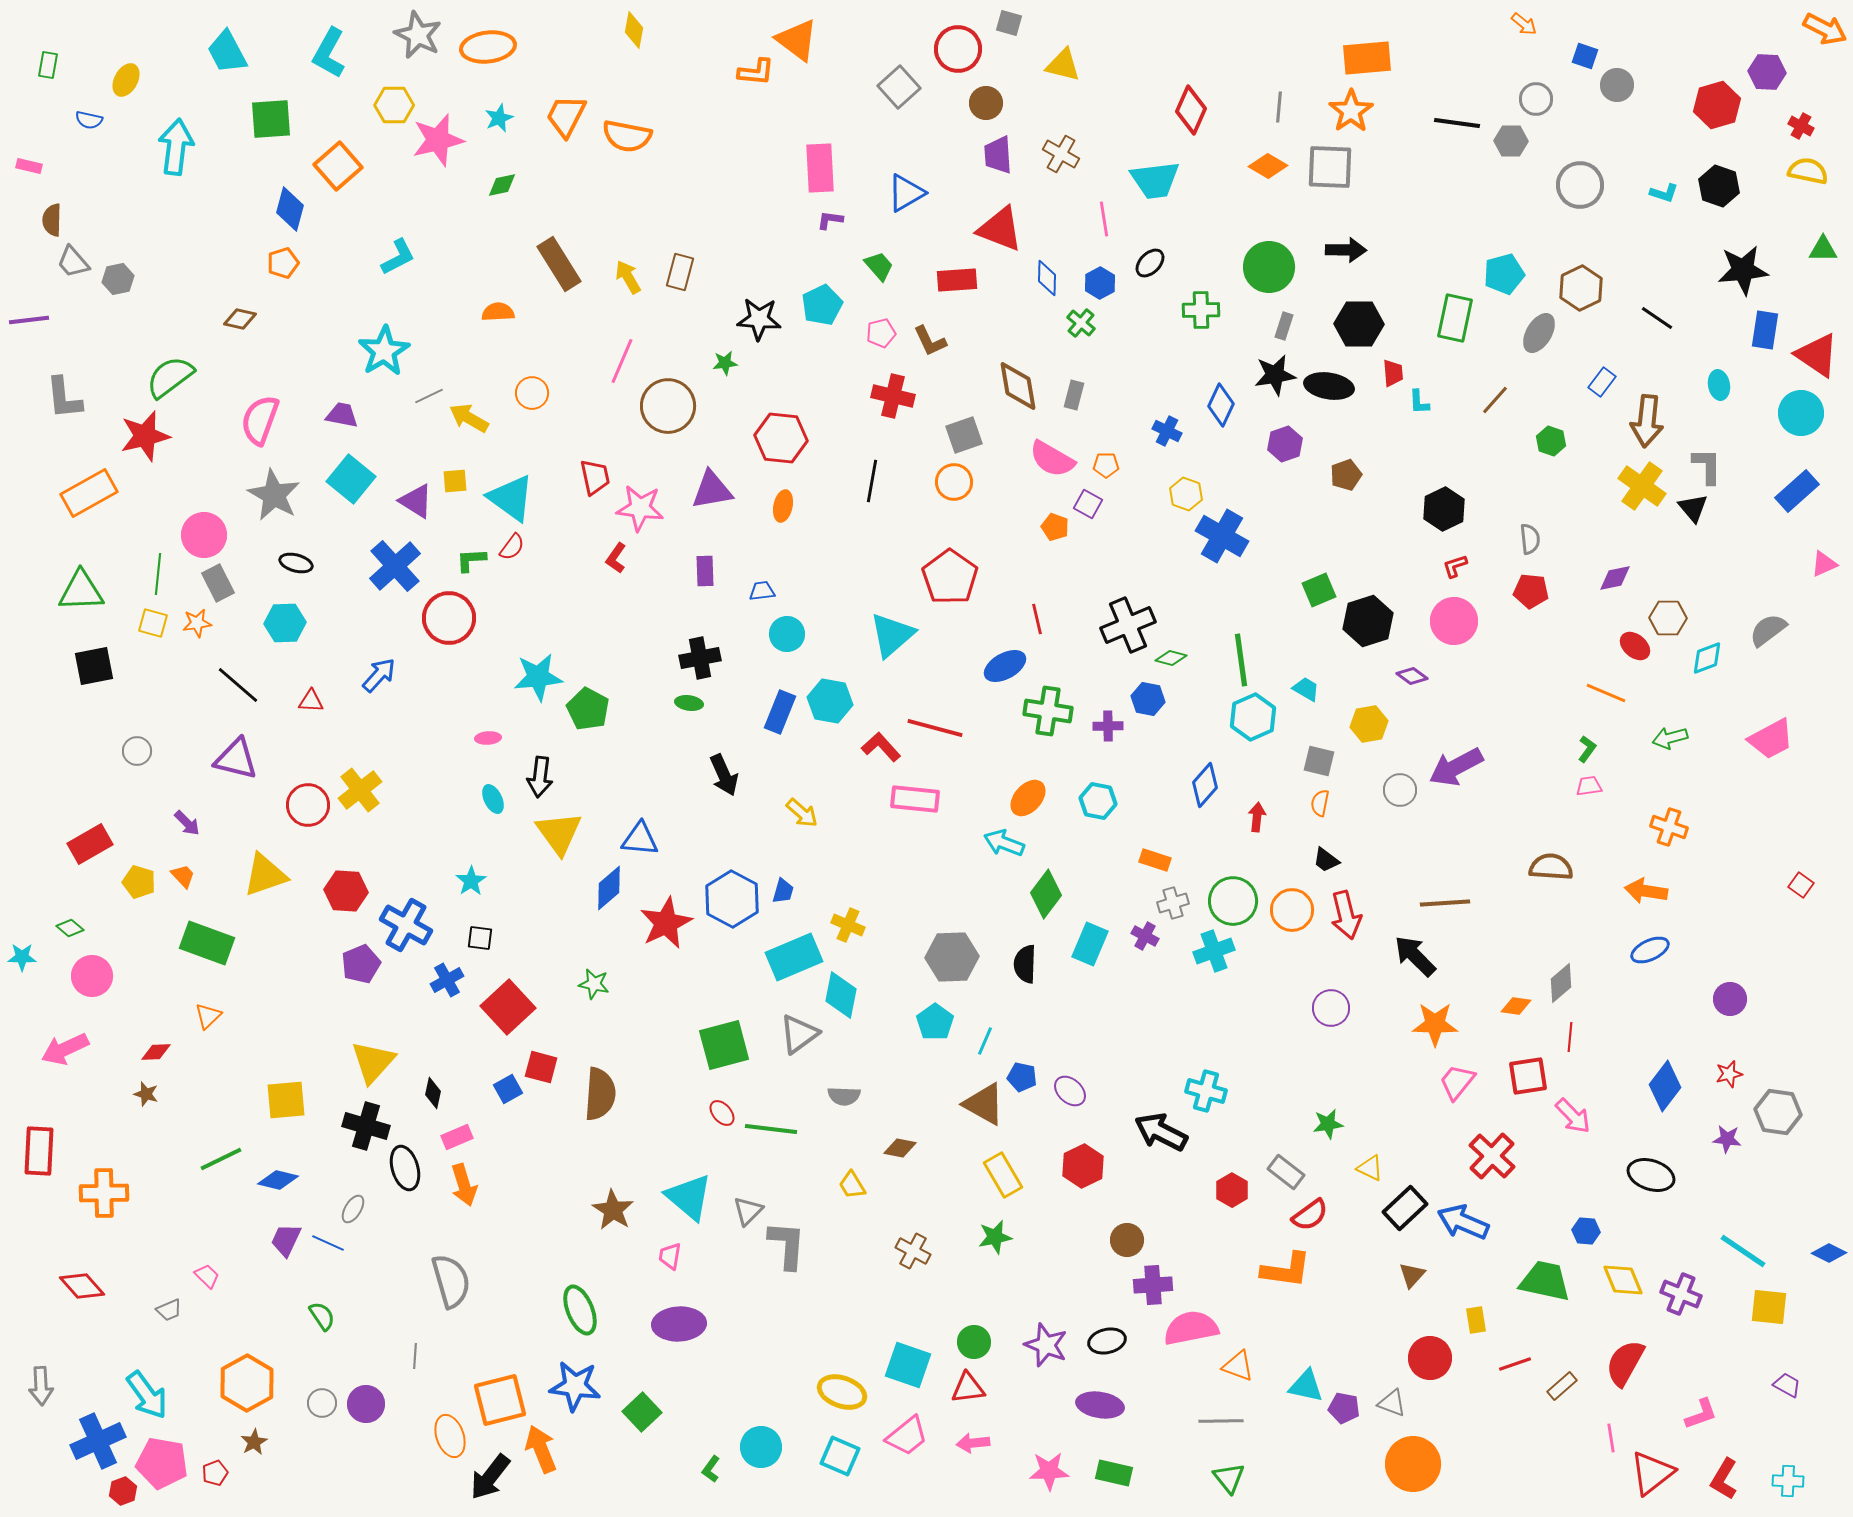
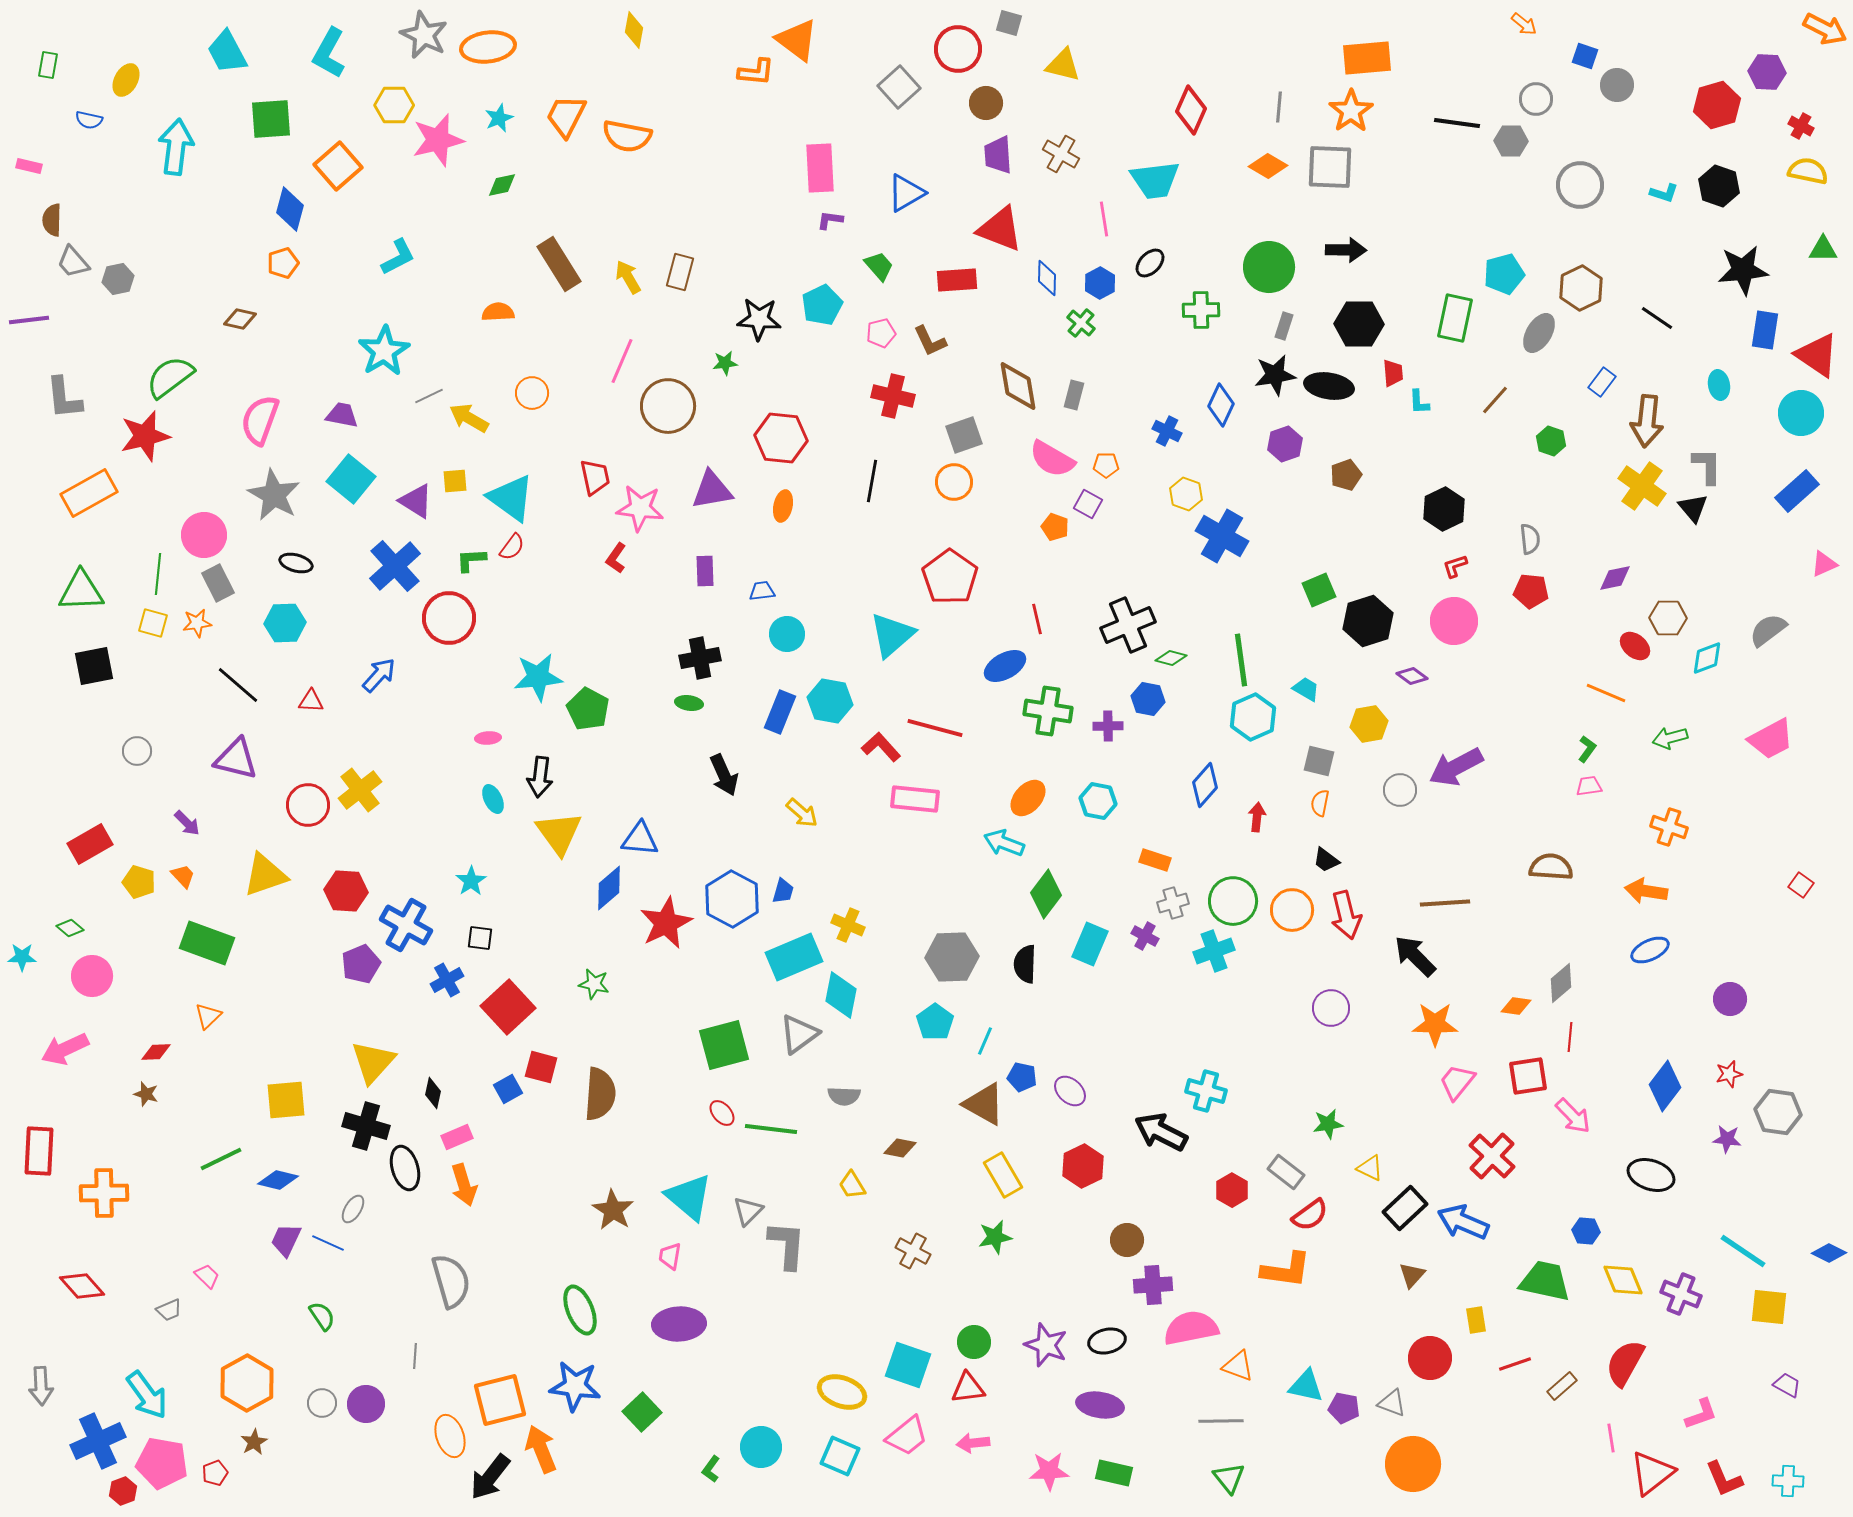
gray star at (418, 35): moved 6 px right
red L-shape at (1724, 1479): rotated 54 degrees counterclockwise
